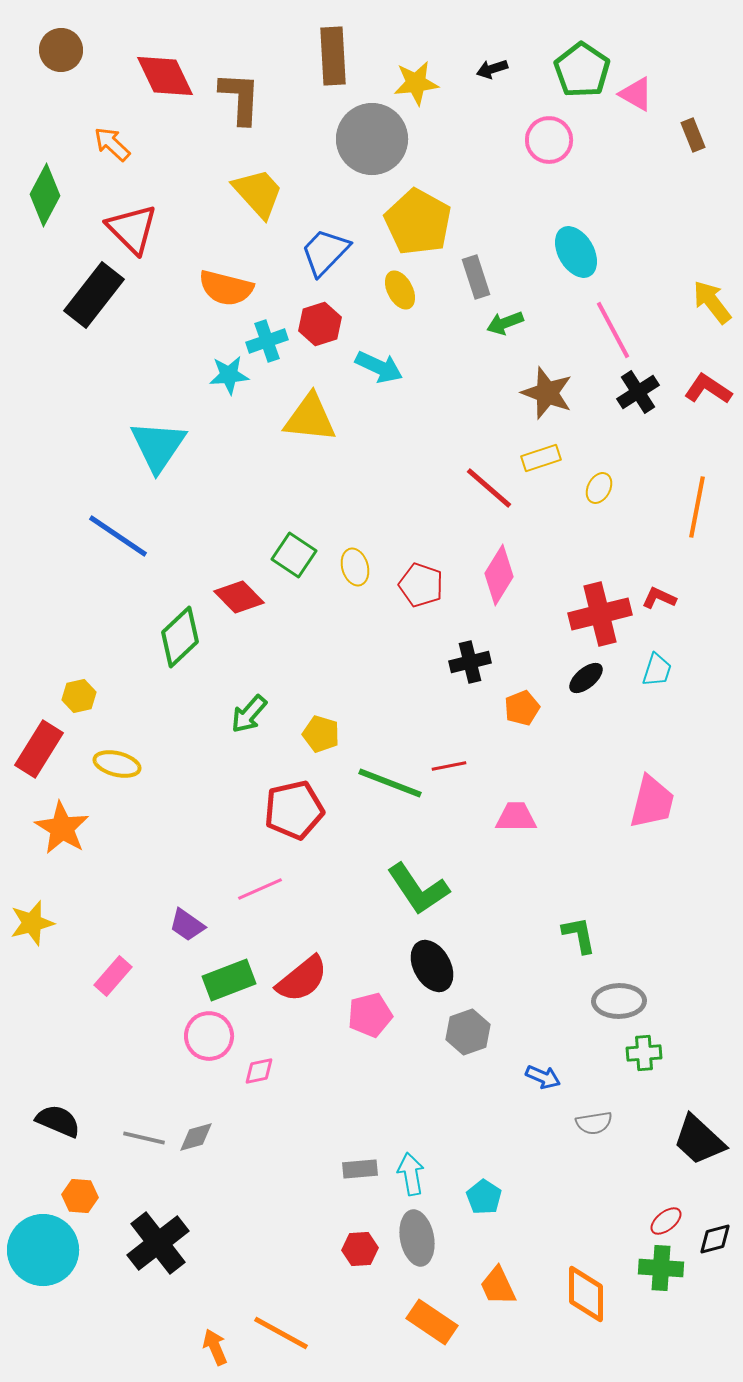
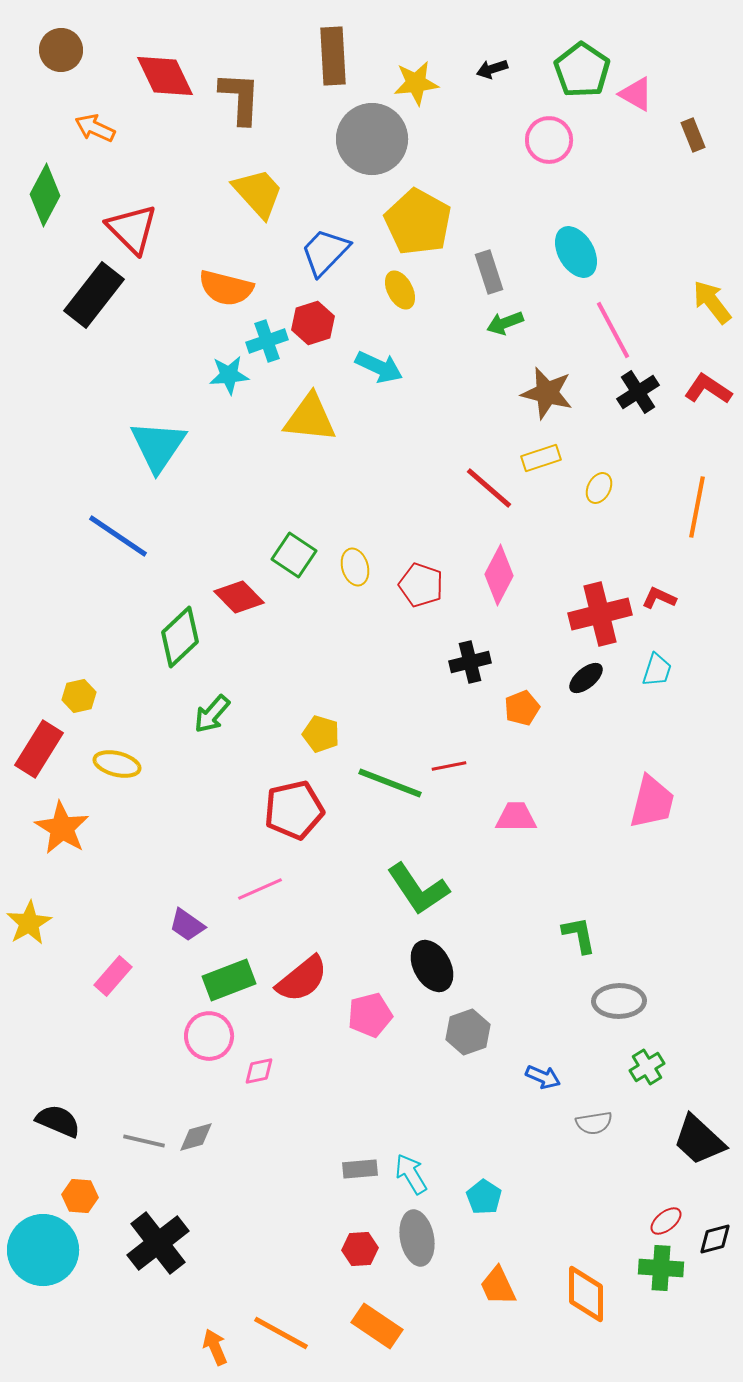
orange arrow at (112, 144): moved 17 px left, 16 px up; rotated 18 degrees counterclockwise
gray rectangle at (476, 277): moved 13 px right, 5 px up
red hexagon at (320, 324): moved 7 px left, 1 px up
brown star at (547, 393): rotated 6 degrees counterclockwise
pink diamond at (499, 575): rotated 4 degrees counterclockwise
green arrow at (249, 714): moved 37 px left
yellow star at (32, 923): moved 3 px left; rotated 15 degrees counterclockwise
green cross at (644, 1053): moved 3 px right, 14 px down; rotated 28 degrees counterclockwise
gray line at (144, 1138): moved 3 px down
cyan arrow at (411, 1174): rotated 21 degrees counterclockwise
orange rectangle at (432, 1322): moved 55 px left, 4 px down
